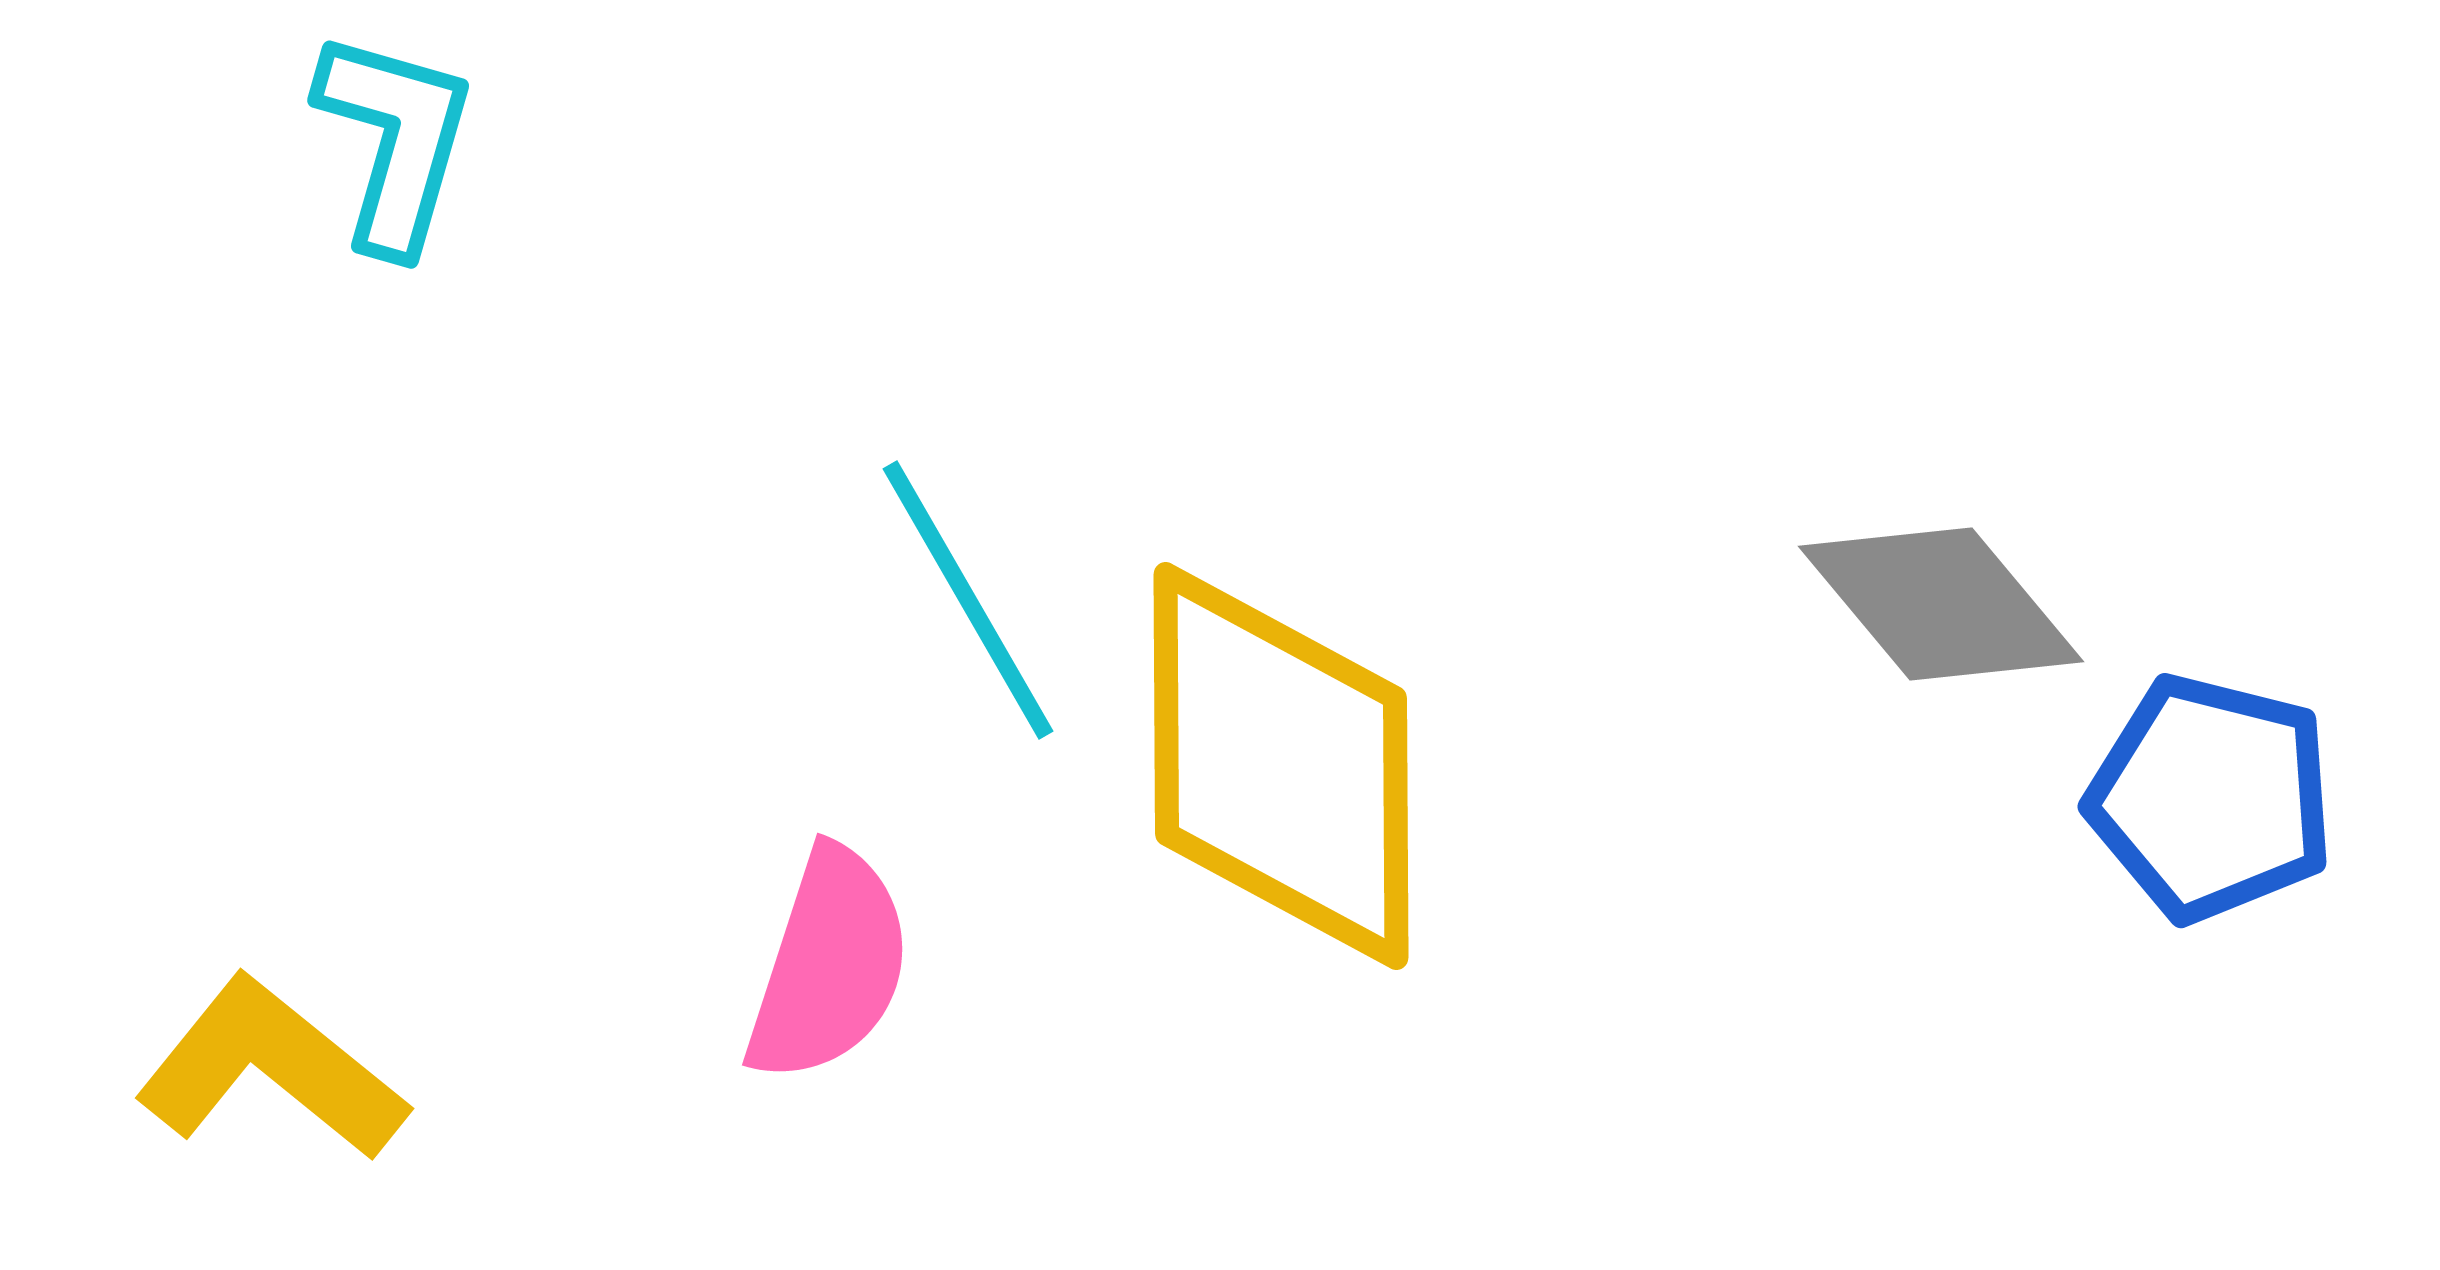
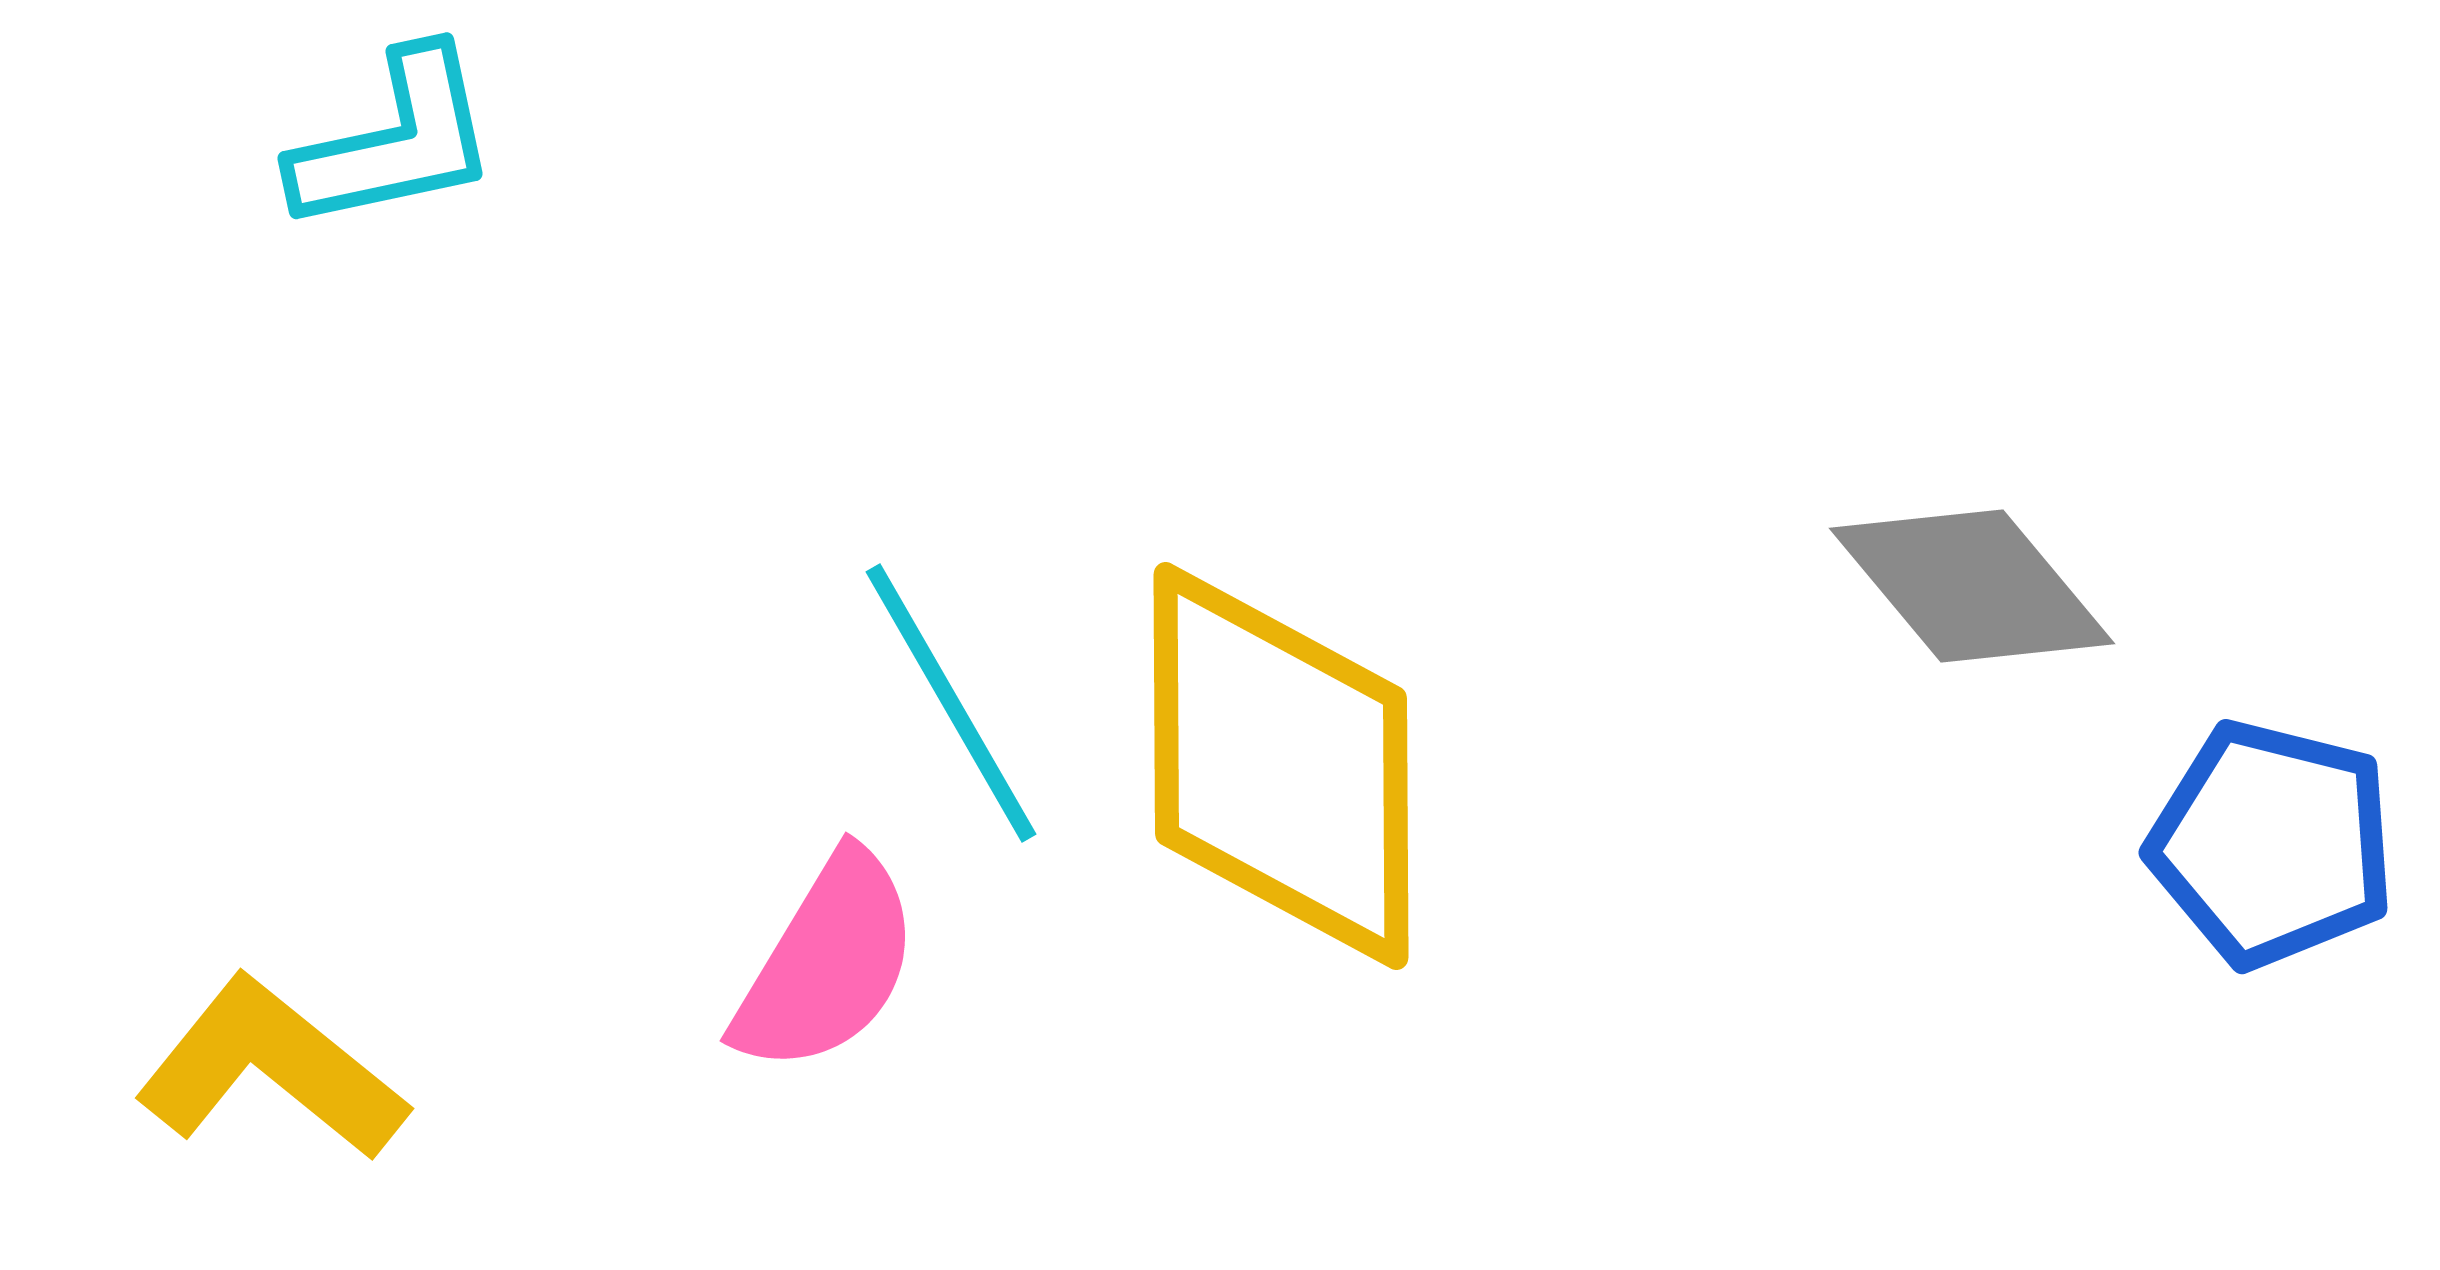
cyan L-shape: rotated 62 degrees clockwise
cyan line: moved 17 px left, 103 px down
gray diamond: moved 31 px right, 18 px up
blue pentagon: moved 61 px right, 46 px down
pink semicircle: moved 2 px left, 2 px up; rotated 13 degrees clockwise
